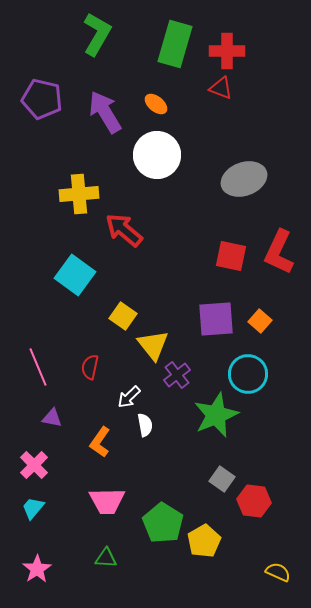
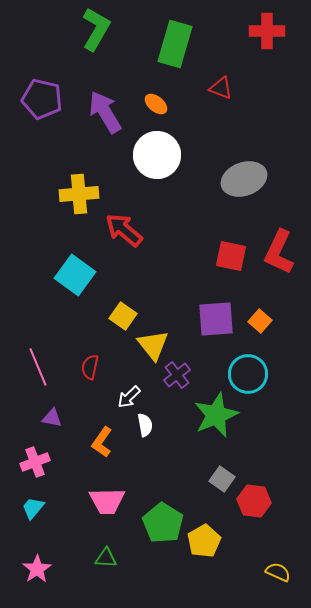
green L-shape: moved 1 px left, 5 px up
red cross: moved 40 px right, 20 px up
orange L-shape: moved 2 px right
pink cross: moved 1 px right, 3 px up; rotated 24 degrees clockwise
